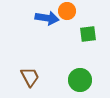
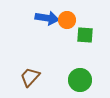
orange circle: moved 9 px down
green square: moved 3 px left, 1 px down; rotated 12 degrees clockwise
brown trapezoid: rotated 110 degrees counterclockwise
